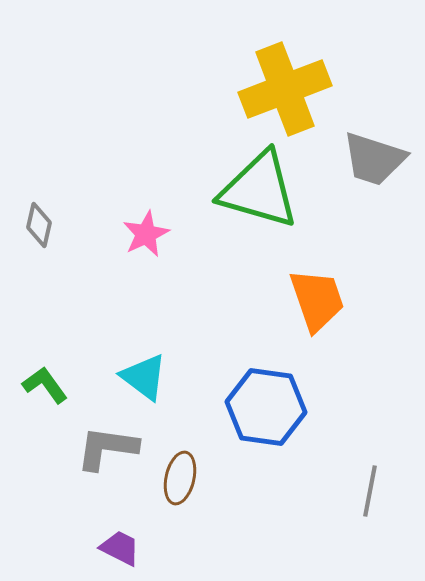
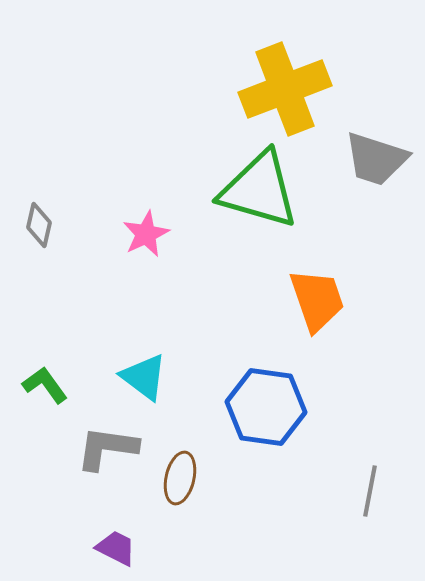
gray trapezoid: moved 2 px right
purple trapezoid: moved 4 px left
